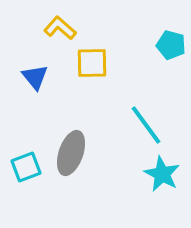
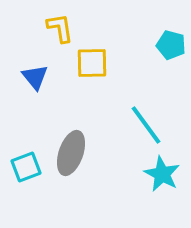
yellow L-shape: rotated 40 degrees clockwise
